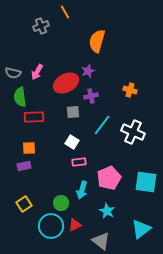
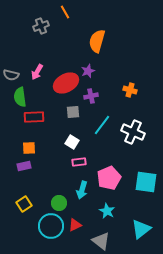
gray semicircle: moved 2 px left, 2 px down
green circle: moved 2 px left
